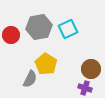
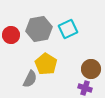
gray hexagon: moved 2 px down
